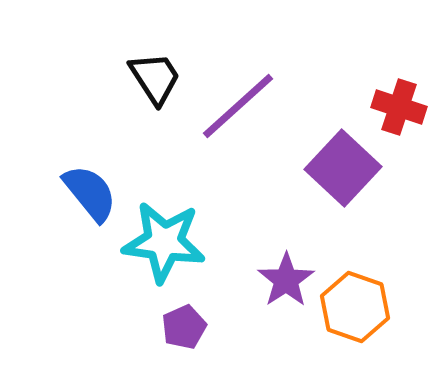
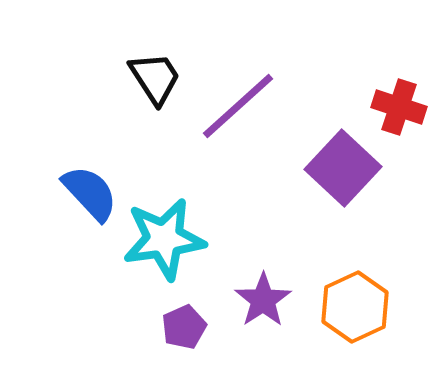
blue semicircle: rotated 4 degrees counterclockwise
cyan star: moved 3 px up; rotated 16 degrees counterclockwise
purple star: moved 23 px left, 20 px down
orange hexagon: rotated 16 degrees clockwise
